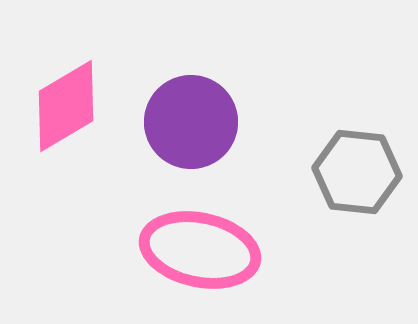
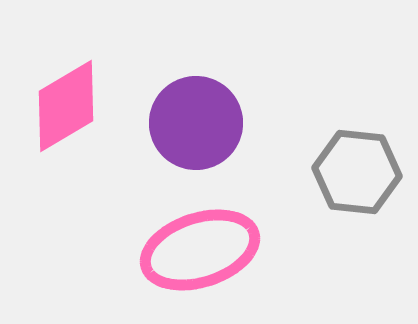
purple circle: moved 5 px right, 1 px down
pink ellipse: rotated 30 degrees counterclockwise
